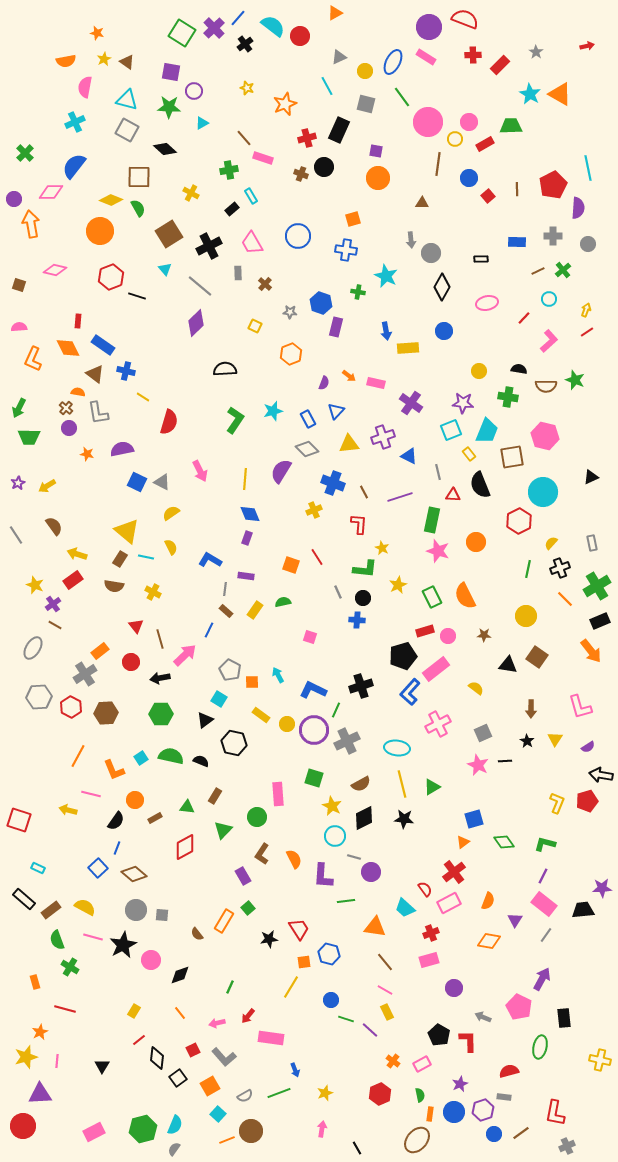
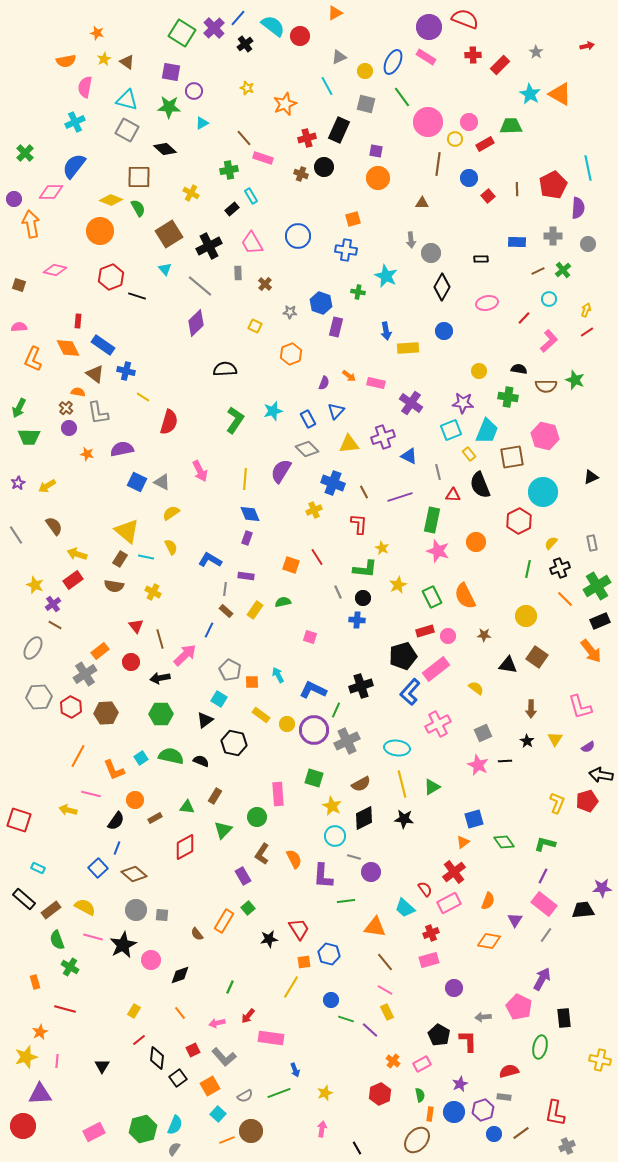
gray arrow at (483, 1017): rotated 28 degrees counterclockwise
